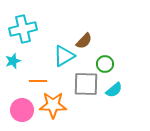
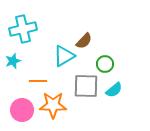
gray square: moved 2 px down
